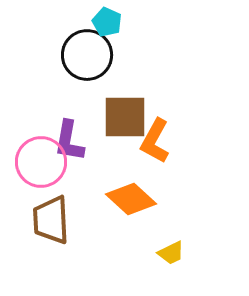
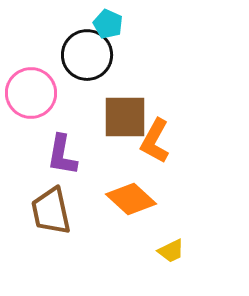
cyan pentagon: moved 1 px right, 2 px down
purple L-shape: moved 7 px left, 14 px down
pink circle: moved 10 px left, 69 px up
brown trapezoid: moved 9 px up; rotated 9 degrees counterclockwise
yellow trapezoid: moved 2 px up
